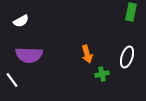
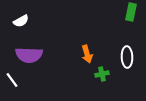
white ellipse: rotated 20 degrees counterclockwise
